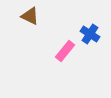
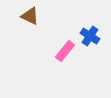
blue cross: moved 2 px down
